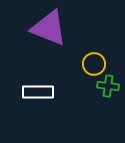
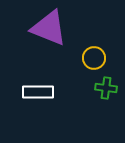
yellow circle: moved 6 px up
green cross: moved 2 px left, 2 px down
